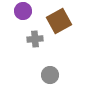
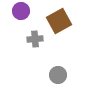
purple circle: moved 2 px left
gray circle: moved 8 px right
